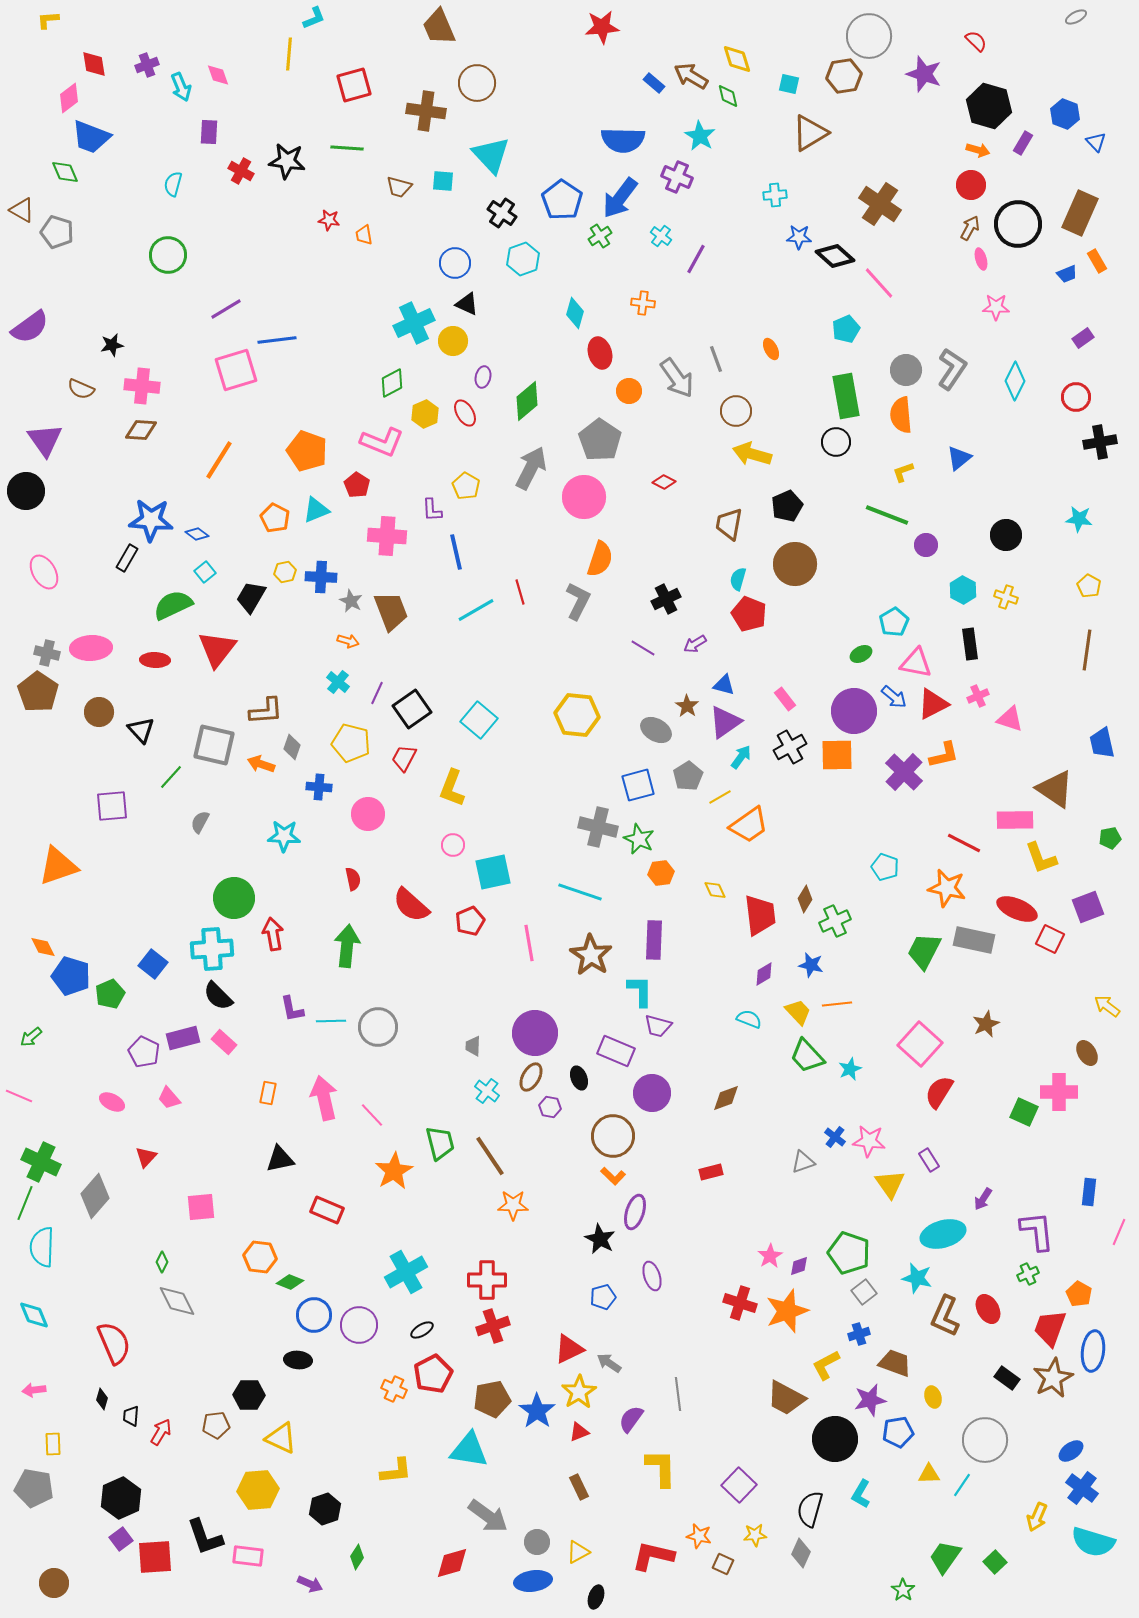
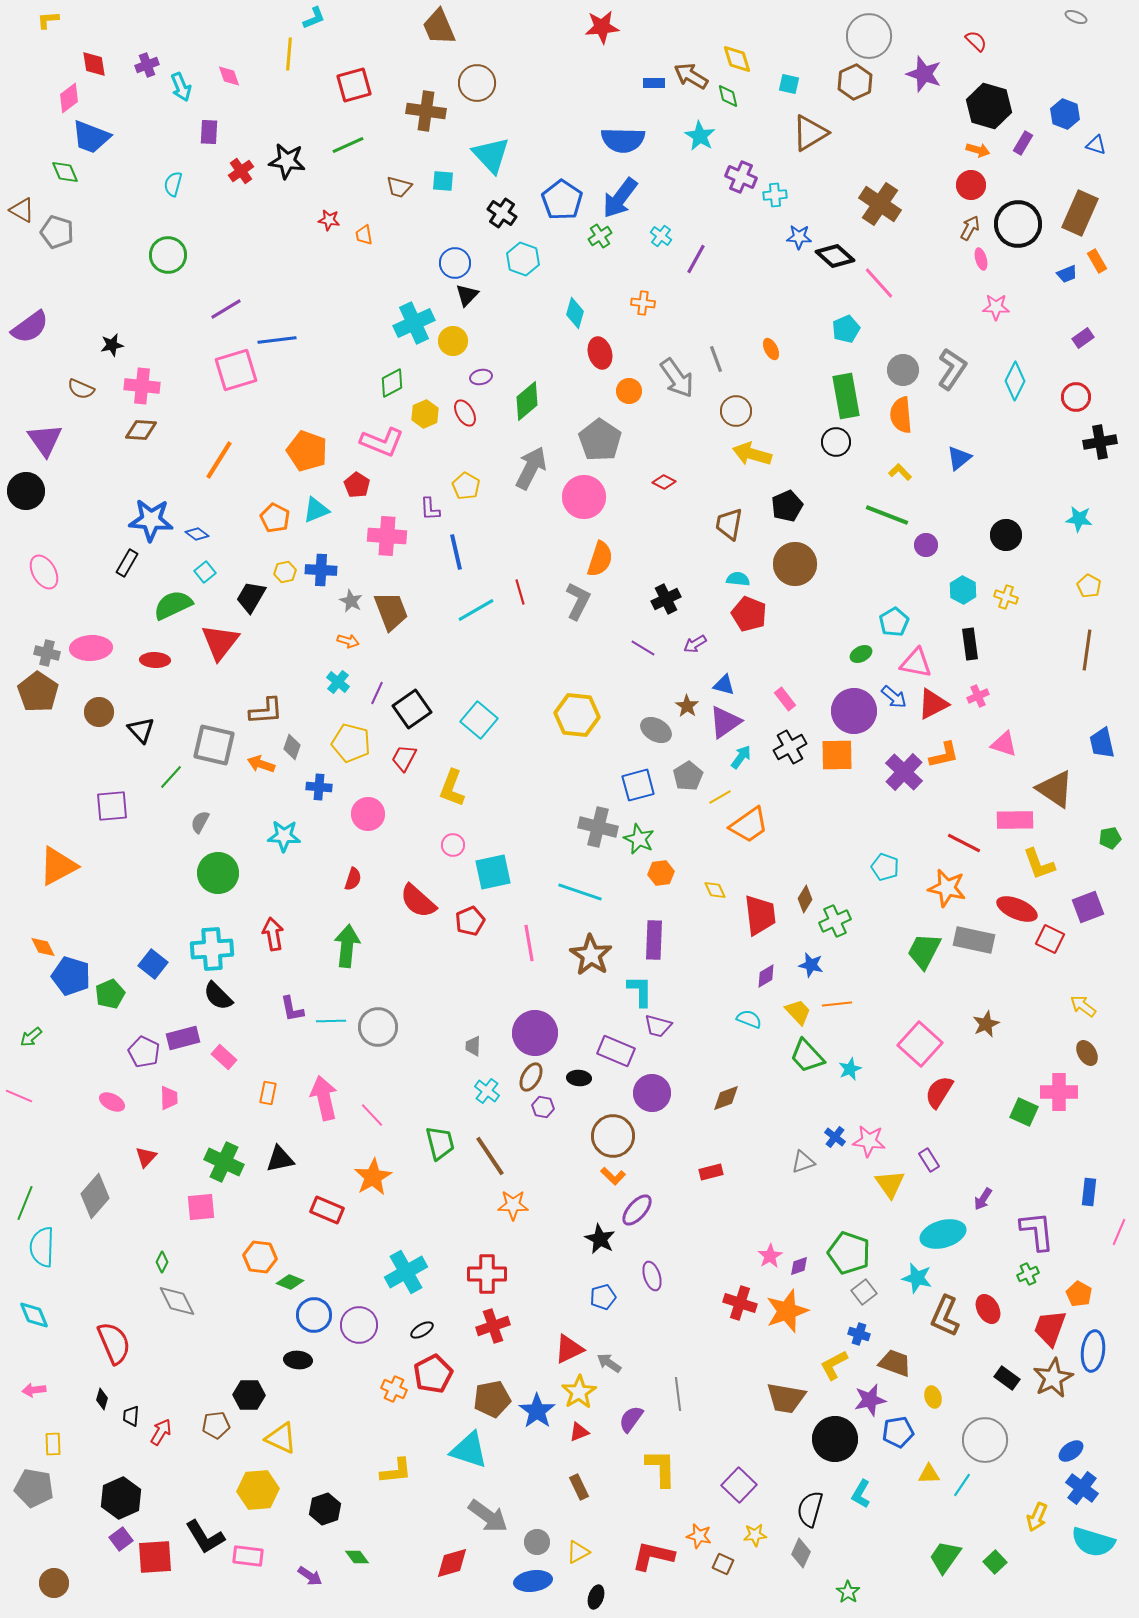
gray ellipse at (1076, 17): rotated 50 degrees clockwise
pink diamond at (218, 75): moved 11 px right, 1 px down
brown hexagon at (844, 76): moved 11 px right, 6 px down; rotated 16 degrees counterclockwise
blue rectangle at (654, 83): rotated 40 degrees counterclockwise
blue triangle at (1096, 142): moved 3 px down; rotated 30 degrees counterclockwise
green line at (347, 148): moved 1 px right, 3 px up; rotated 28 degrees counterclockwise
red cross at (241, 171): rotated 25 degrees clockwise
purple cross at (677, 177): moved 64 px right
cyan hexagon at (523, 259): rotated 20 degrees counterclockwise
black triangle at (467, 304): moved 9 px up; rotated 50 degrees clockwise
gray circle at (906, 370): moved 3 px left
purple ellipse at (483, 377): moved 2 px left; rotated 65 degrees clockwise
yellow L-shape at (903, 472): moved 3 px left; rotated 65 degrees clockwise
purple L-shape at (432, 510): moved 2 px left, 1 px up
black rectangle at (127, 558): moved 5 px down
blue cross at (321, 577): moved 7 px up
cyan semicircle at (738, 579): rotated 80 degrees clockwise
red triangle at (217, 649): moved 3 px right, 7 px up
pink triangle at (1010, 719): moved 6 px left, 25 px down
yellow L-shape at (1041, 858): moved 2 px left, 6 px down
orange triangle at (58, 866): rotated 9 degrees counterclockwise
red semicircle at (353, 879): rotated 30 degrees clockwise
green circle at (234, 898): moved 16 px left, 25 px up
red semicircle at (411, 905): moved 7 px right, 4 px up
purple diamond at (764, 974): moved 2 px right, 2 px down
yellow arrow at (1107, 1006): moved 24 px left
pink rectangle at (224, 1042): moved 15 px down
black ellipse at (579, 1078): rotated 65 degrees counterclockwise
pink trapezoid at (169, 1098): rotated 140 degrees counterclockwise
purple hexagon at (550, 1107): moved 7 px left
green cross at (41, 1162): moved 183 px right
orange star at (394, 1171): moved 21 px left, 6 px down
purple ellipse at (635, 1212): moved 2 px right, 2 px up; rotated 24 degrees clockwise
red cross at (487, 1280): moved 6 px up
blue cross at (859, 1334): rotated 35 degrees clockwise
yellow L-shape at (826, 1365): moved 8 px right
brown trapezoid at (786, 1398): rotated 18 degrees counterclockwise
cyan triangle at (469, 1450): rotated 9 degrees clockwise
black L-shape at (205, 1537): rotated 12 degrees counterclockwise
green diamond at (357, 1557): rotated 70 degrees counterclockwise
purple arrow at (310, 1584): moved 8 px up; rotated 10 degrees clockwise
green star at (903, 1590): moved 55 px left, 2 px down
